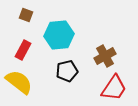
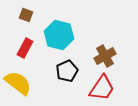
cyan hexagon: rotated 20 degrees clockwise
red rectangle: moved 2 px right, 2 px up
black pentagon: rotated 10 degrees counterclockwise
yellow semicircle: moved 1 px left, 1 px down
red trapezoid: moved 12 px left
